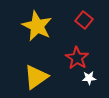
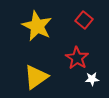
white star: moved 3 px right, 1 px down
